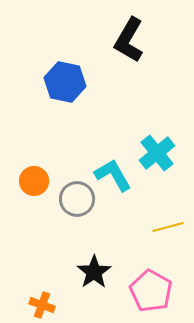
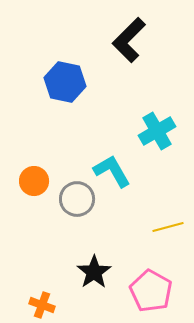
black L-shape: rotated 15 degrees clockwise
cyan cross: moved 22 px up; rotated 9 degrees clockwise
cyan L-shape: moved 1 px left, 4 px up
